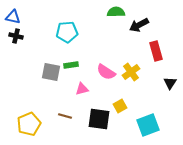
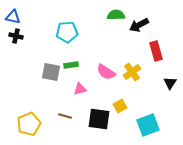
green semicircle: moved 3 px down
yellow cross: moved 1 px right
pink triangle: moved 2 px left
